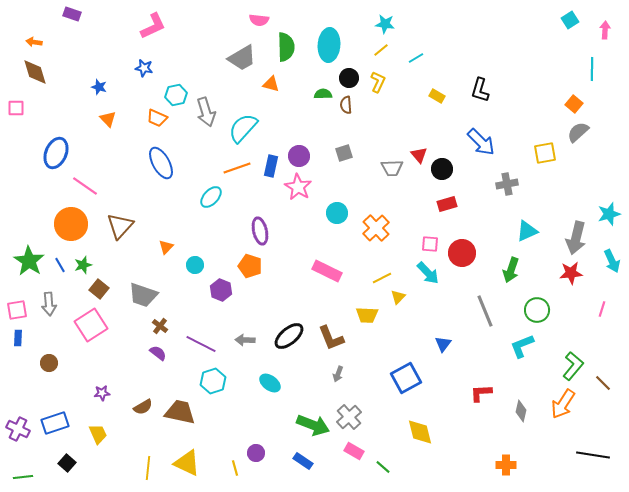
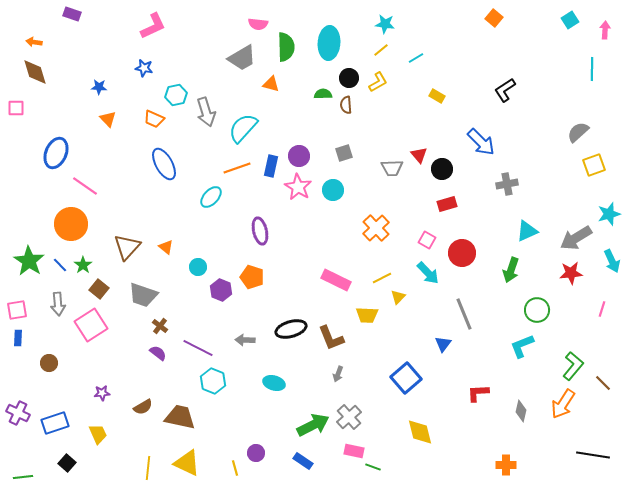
pink semicircle at (259, 20): moved 1 px left, 4 px down
cyan ellipse at (329, 45): moved 2 px up
yellow L-shape at (378, 82): rotated 35 degrees clockwise
blue star at (99, 87): rotated 14 degrees counterclockwise
black L-shape at (480, 90): moved 25 px right; rotated 40 degrees clockwise
orange square at (574, 104): moved 80 px left, 86 px up
orange trapezoid at (157, 118): moved 3 px left, 1 px down
yellow square at (545, 153): moved 49 px right, 12 px down; rotated 10 degrees counterclockwise
blue ellipse at (161, 163): moved 3 px right, 1 px down
cyan circle at (337, 213): moved 4 px left, 23 px up
brown triangle at (120, 226): moved 7 px right, 21 px down
gray arrow at (576, 238): rotated 44 degrees clockwise
pink square at (430, 244): moved 3 px left, 4 px up; rotated 24 degrees clockwise
orange triangle at (166, 247): rotated 35 degrees counterclockwise
blue line at (60, 265): rotated 14 degrees counterclockwise
green star at (83, 265): rotated 18 degrees counterclockwise
cyan circle at (195, 265): moved 3 px right, 2 px down
orange pentagon at (250, 266): moved 2 px right, 11 px down
pink rectangle at (327, 271): moved 9 px right, 9 px down
gray arrow at (49, 304): moved 9 px right
gray line at (485, 311): moved 21 px left, 3 px down
black ellipse at (289, 336): moved 2 px right, 7 px up; rotated 24 degrees clockwise
purple line at (201, 344): moved 3 px left, 4 px down
blue square at (406, 378): rotated 12 degrees counterclockwise
cyan hexagon at (213, 381): rotated 20 degrees counterclockwise
cyan ellipse at (270, 383): moved 4 px right; rotated 20 degrees counterclockwise
red L-shape at (481, 393): moved 3 px left
brown trapezoid at (180, 412): moved 5 px down
green arrow at (313, 425): rotated 48 degrees counterclockwise
purple cross at (18, 429): moved 16 px up
pink rectangle at (354, 451): rotated 18 degrees counterclockwise
green line at (383, 467): moved 10 px left; rotated 21 degrees counterclockwise
